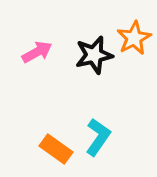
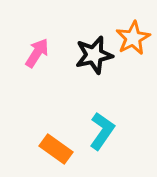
orange star: moved 1 px left
pink arrow: moved 1 px down; rotated 28 degrees counterclockwise
cyan L-shape: moved 4 px right, 6 px up
